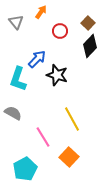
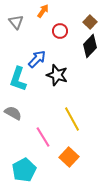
orange arrow: moved 2 px right, 1 px up
brown square: moved 2 px right, 1 px up
cyan pentagon: moved 1 px left, 1 px down
